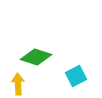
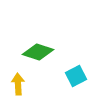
green diamond: moved 2 px right, 5 px up
